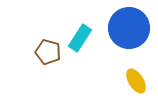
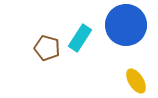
blue circle: moved 3 px left, 3 px up
brown pentagon: moved 1 px left, 4 px up
